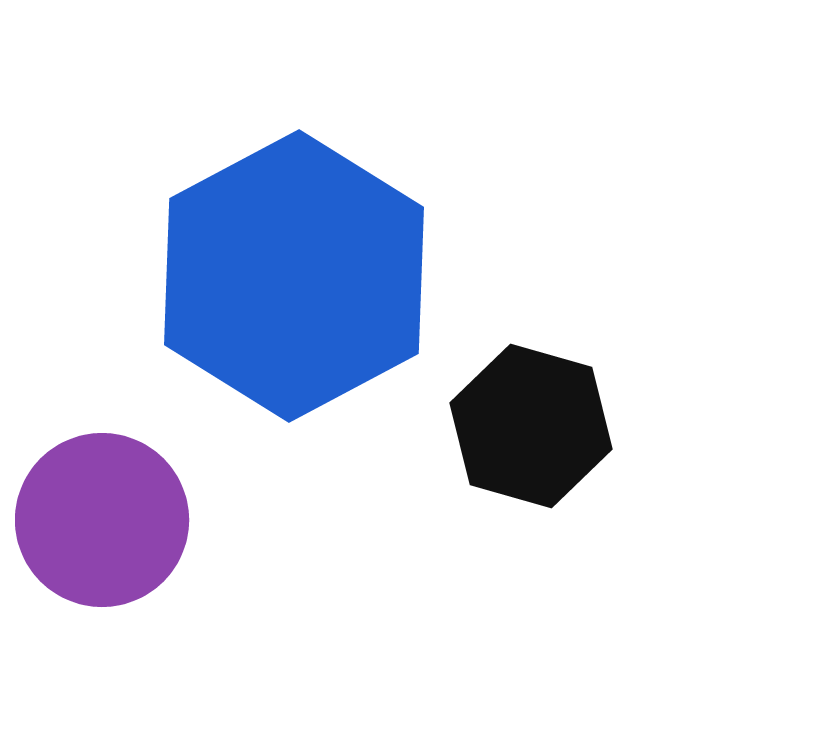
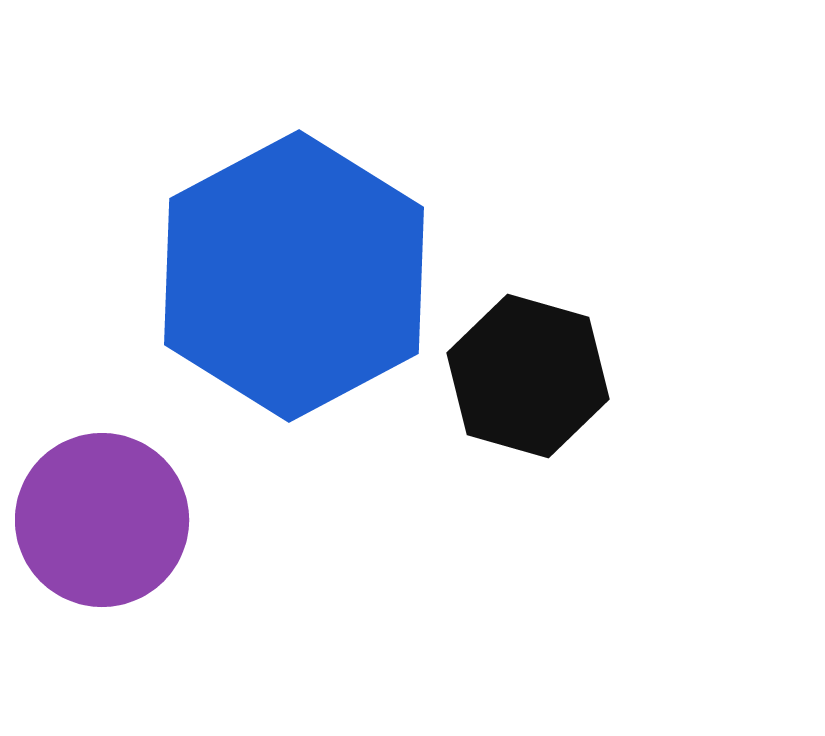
black hexagon: moved 3 px left, 50 px up
